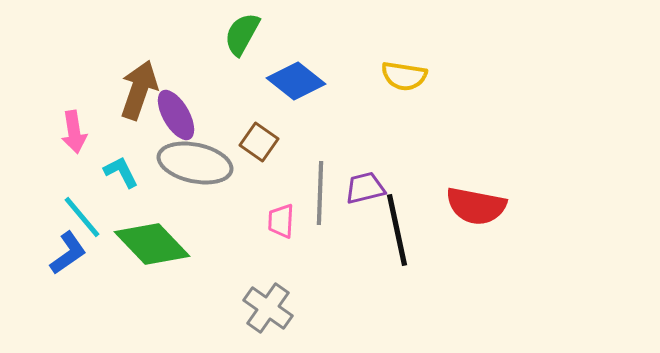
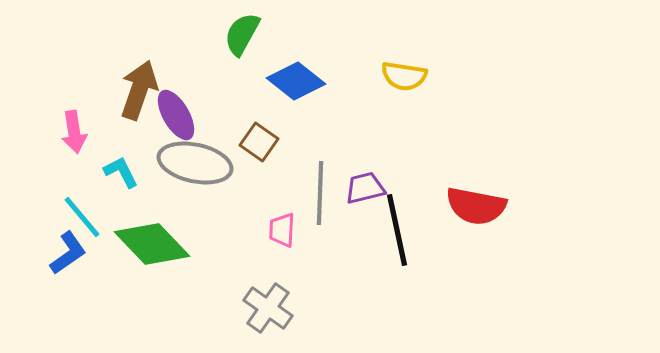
pink trapezoid: moved 1 px right, 9 px down
